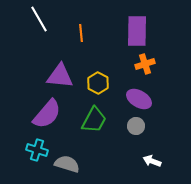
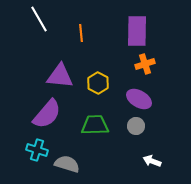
green trapezoid: moved 1 px right, 5 px down; rotated 120 degrees counterclockwise
